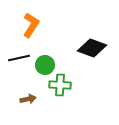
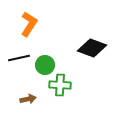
orange L-shape: moved 2 px left, 1 px up
